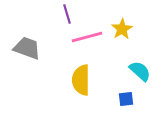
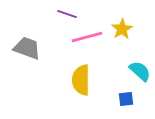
purple line: rotated 54 degrees counterclockwise
